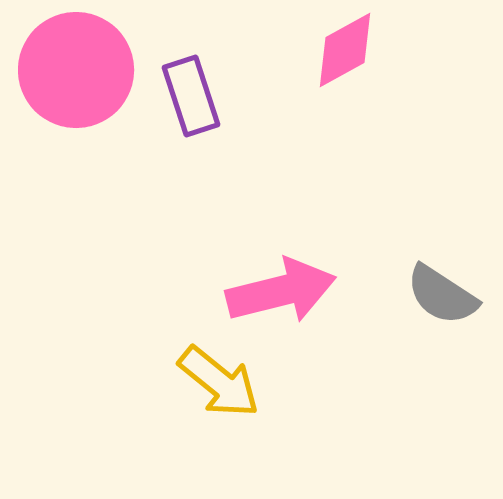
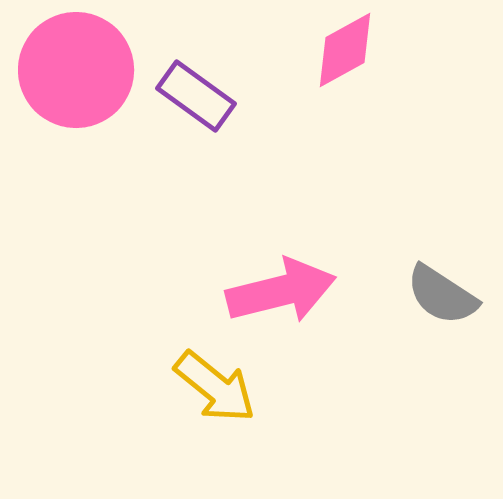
purple rectangle: moved 5 px right; rotated 36 degrees counterclockwise
yellow arrow: moved 4 px left, 5 px down
